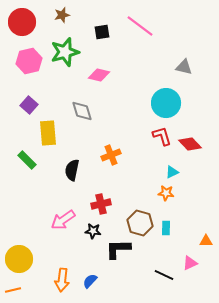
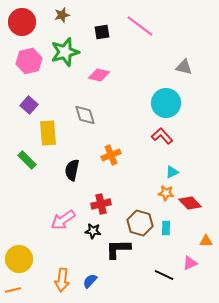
gray diamond: moved 3 px right, 4 px down
red L-shape: rotated 25 degrees counterclockwise
red diamond: moved 59 px down
